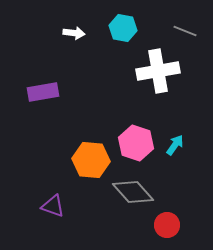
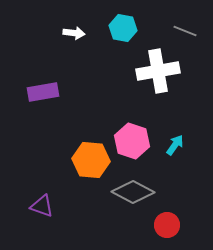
pink hexagon: moved 4 px left, 2 px up
gray diamond: rotated 21 degrees counterclockwise
purple triangle: moved 11 px left
